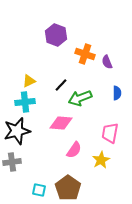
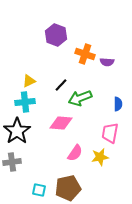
purple semicircle: rotated 64 degrees counterclockwise
blue semicircle: moved 1 px right, 11 px down
black star: rotated 20 degrees counterclockwise
pink semicircle: moved 1 px right, 3 px down
yellow star: moved 1 px left, 3 px up; rotated 18 degrees clockwise
brown pentagon: rotated 25 degrees clockwise
